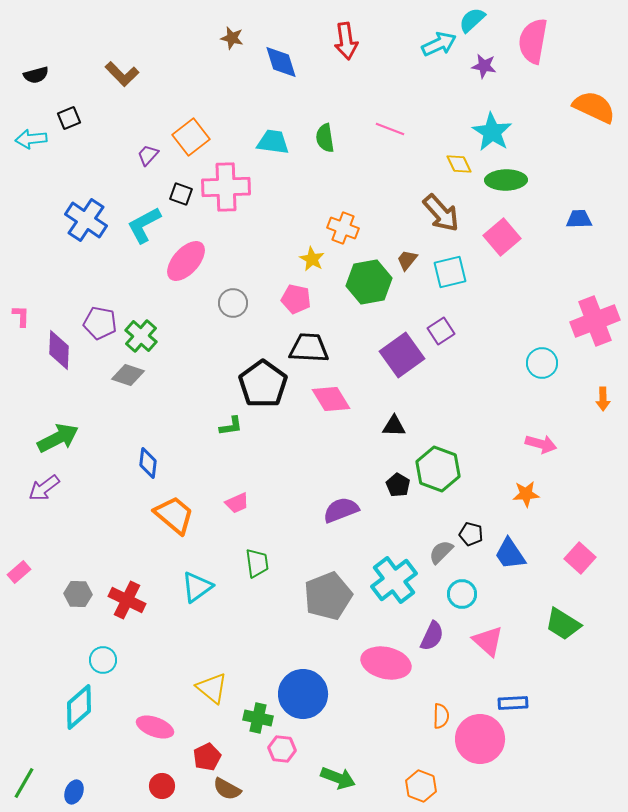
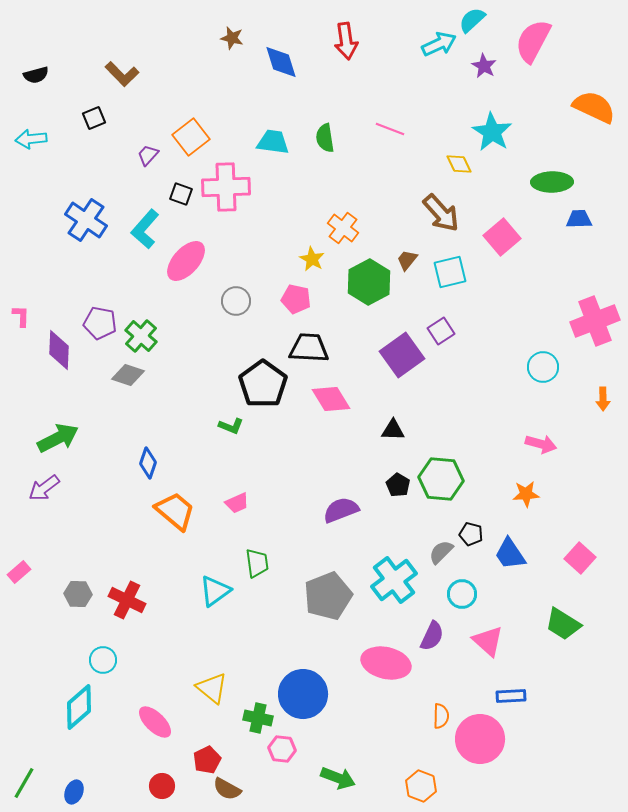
pink semicircle at (533, 41): rotated 18 degrees clockwise
purple star at (484, 66): rotated 20 degrees clockwise
black square at (69, 118): moved 25 px right
green ellipse at (506, 180): moved 46 px right, 2 px down
cyan L-shape at (144, 225): moved 1 px right, 4 px down; rotated 21 degrees counterclockwise
orange cross at (343, 228): rotated 16 degrees clockwise
green hexagon at (369, 282): rotated 18 degrees counterclockwise
gray circle at (233, 303): moved 3 px right, 2 px up
cyan circle at (542, 363): moved 1 px right, 4 px down
green L-shape at (231, 426): rotated 30 degrees clockwise
black triangle at (394, 426): moved 1 px left, 4 px down
blue diamond at (148, 463): rotated 12 degrees clockwise
green hexagon at (438, 469): moved 3 px right, 10 px down; rotated 15 degrees counterclockwise
orange trapezoid at (174, 515): moved 1 px right, 4 px up
cyan triangle at (197, 587): moved 18 px right, 4 px down
blue rectangle at (513, 703): moved 2 px left, 7 px up
pink ellipse at (155, 727): moved 5 px up; rotated 24 degrees clockwise
red pentagon at (207, 757): moved 3 px down
